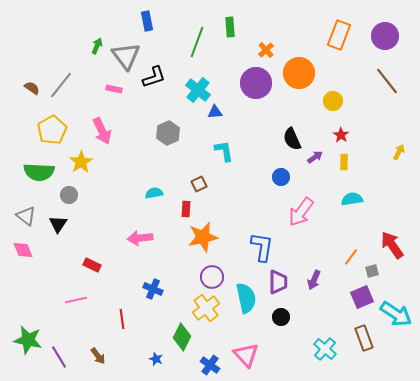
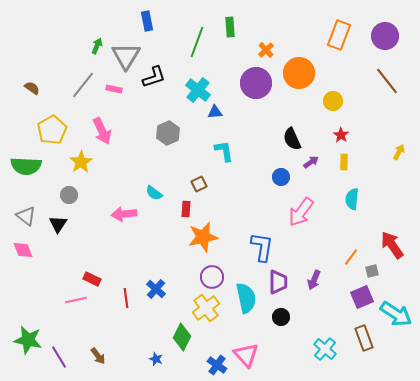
gray triangle at (126, 56): rotated 8 degrees clockwise
gray line at (61, 85): moved 22 px right
purple arrow at (315, 157): moved 4 px left, 5 px down
green semicircle at (39, 172): moved 13 px left, 6 px up
cyan semicircle at (154, 193): rotated 132 degrees counterclockwise
cyan semicircle at (352, 199): rotated 75 degrees counterclockwise
pink arrow at (140, 238): moved 16 px left, 24 px up
red rectangle at (92, 265): moved 14 px down
blue cross at (153, 289): moved 3 px right; rotated 18 degrees clockwise
red line at (122, 319): moved 4 px right, 21 px up
blue cross at (210, 365): moved 7 px right
